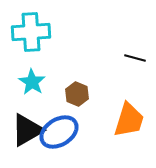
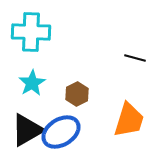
cyan cross: rotated 6 degrees clockwise
cyan star: moved 1 px down; rotated 8 degrees clockwise
brown hexagon: rotated 10 degrees clockwise
blue ellipse: moved 2 px right
